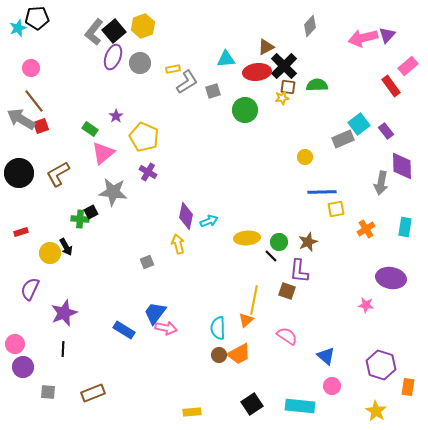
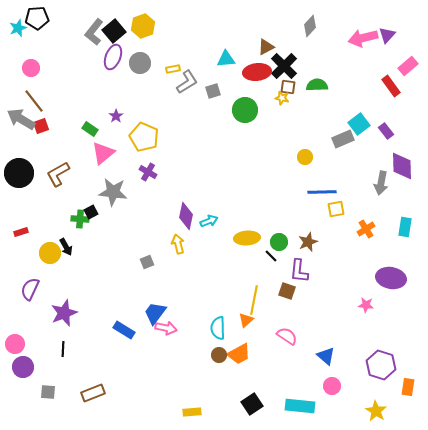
yellow star at (282, 98): rotated 24 degrees clockwise
